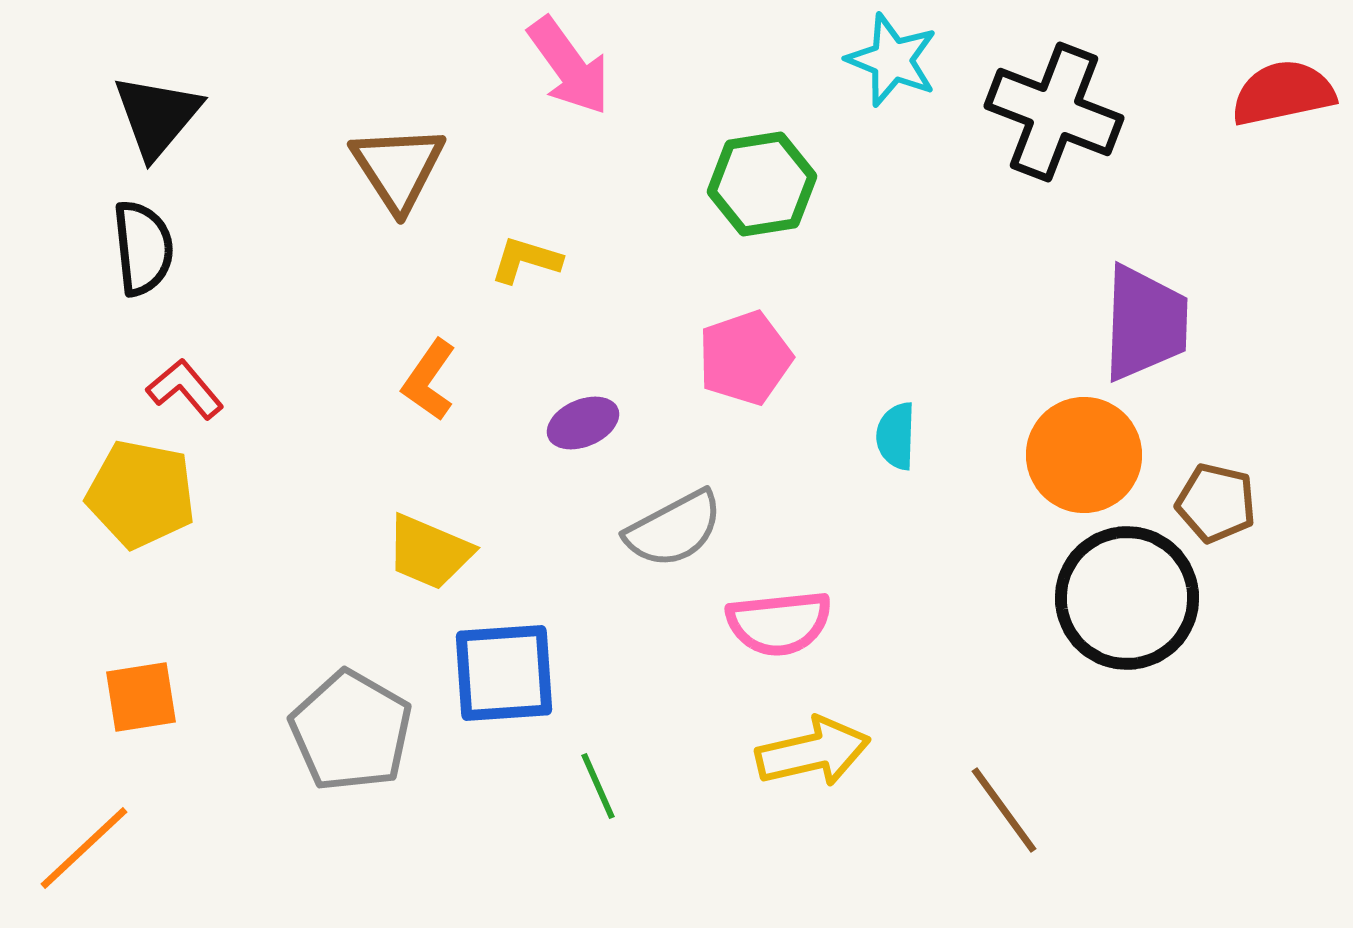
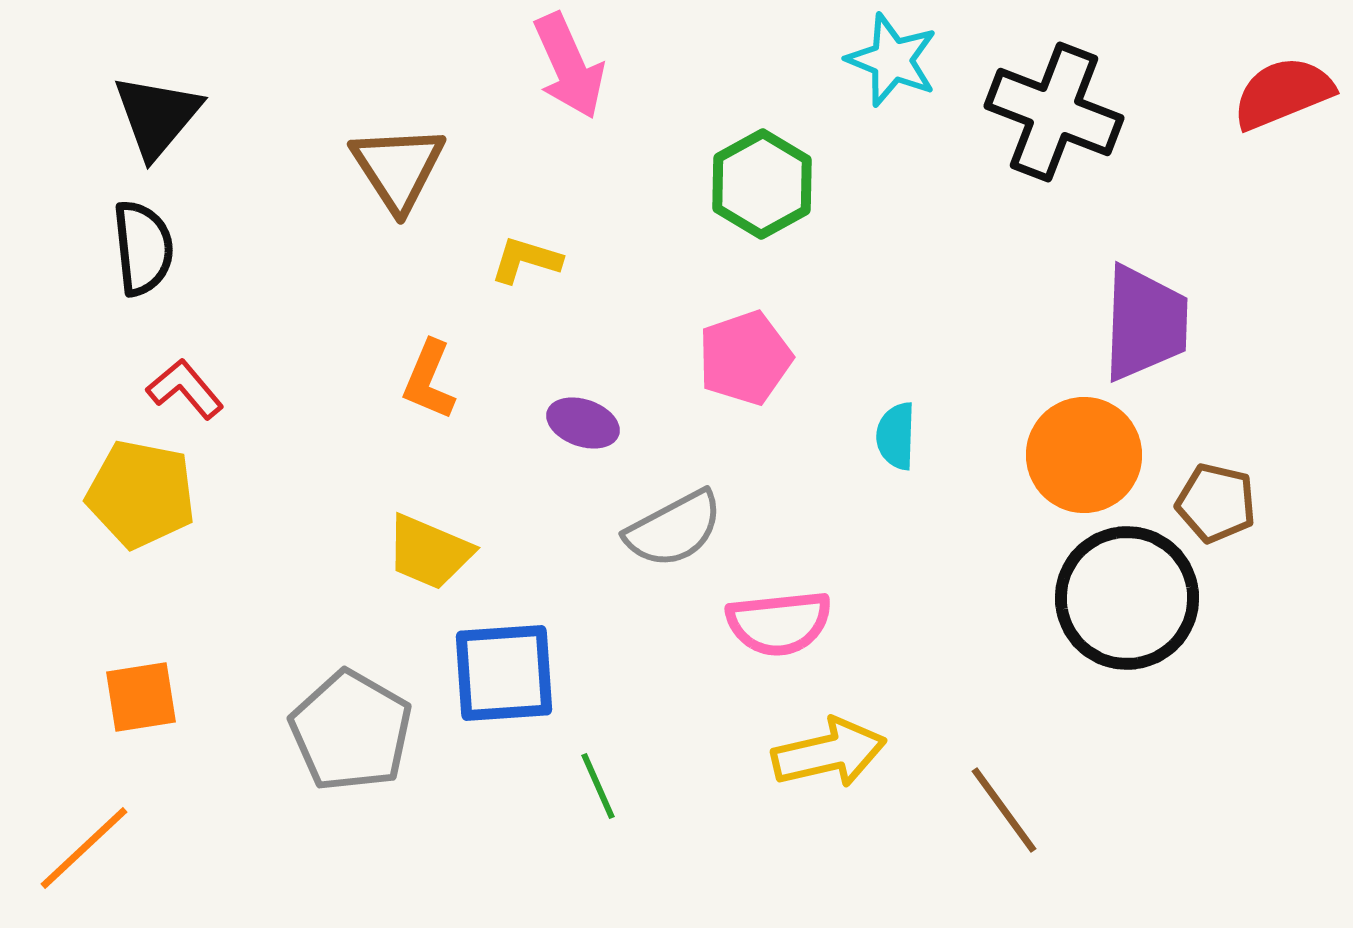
pink arrow: rotated 12 degrees clockwise
red semicircle: rotated 10 degrees counterclockwise
green hexagon: rotated 20 degrees counterclockwise
orange L-shape: rotated 12 degrees counterclockwise
purple ellipse: rotated 42 degrees clockwise
yellow arrow: moved 16 px right, 1 px down
